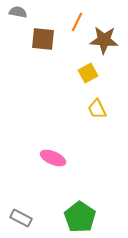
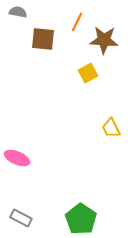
yellow trapezoid: moved 14 px right, 19 px down
pink ellipse: moved 36 px left
green pentagon: moved 1 px right, 2 px down
